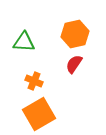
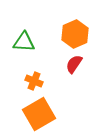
orange hexagon: rotated 12 degrees counterclockwise
